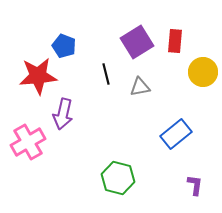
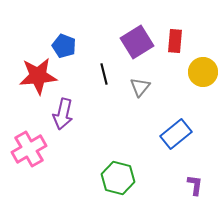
black line: moved 2 px left
gray triangle: rotated 40 degrees counterclockwise
pink cross: moved 1 px right, 7 px down
